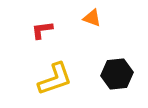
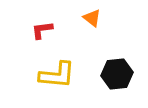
orange triangle: rotated 18 degrees clockwise
yellow L-shape: moved 2 px right, 4 px up; rotated 24 degrees clockwise
